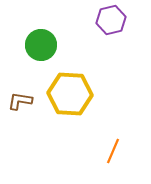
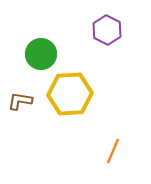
purple hexagon: moved 4 px left, 10 px down; rotated 20 degrees counterclockwise
green circle: moved 9 px down
yellow hexagon: rotated 6 degrees counterclockwise
